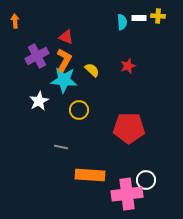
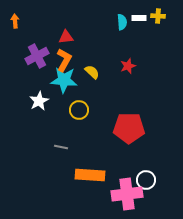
red triangle: rotated 28 degrees counterclockwise
yellow semicircle: moved 2 px down
